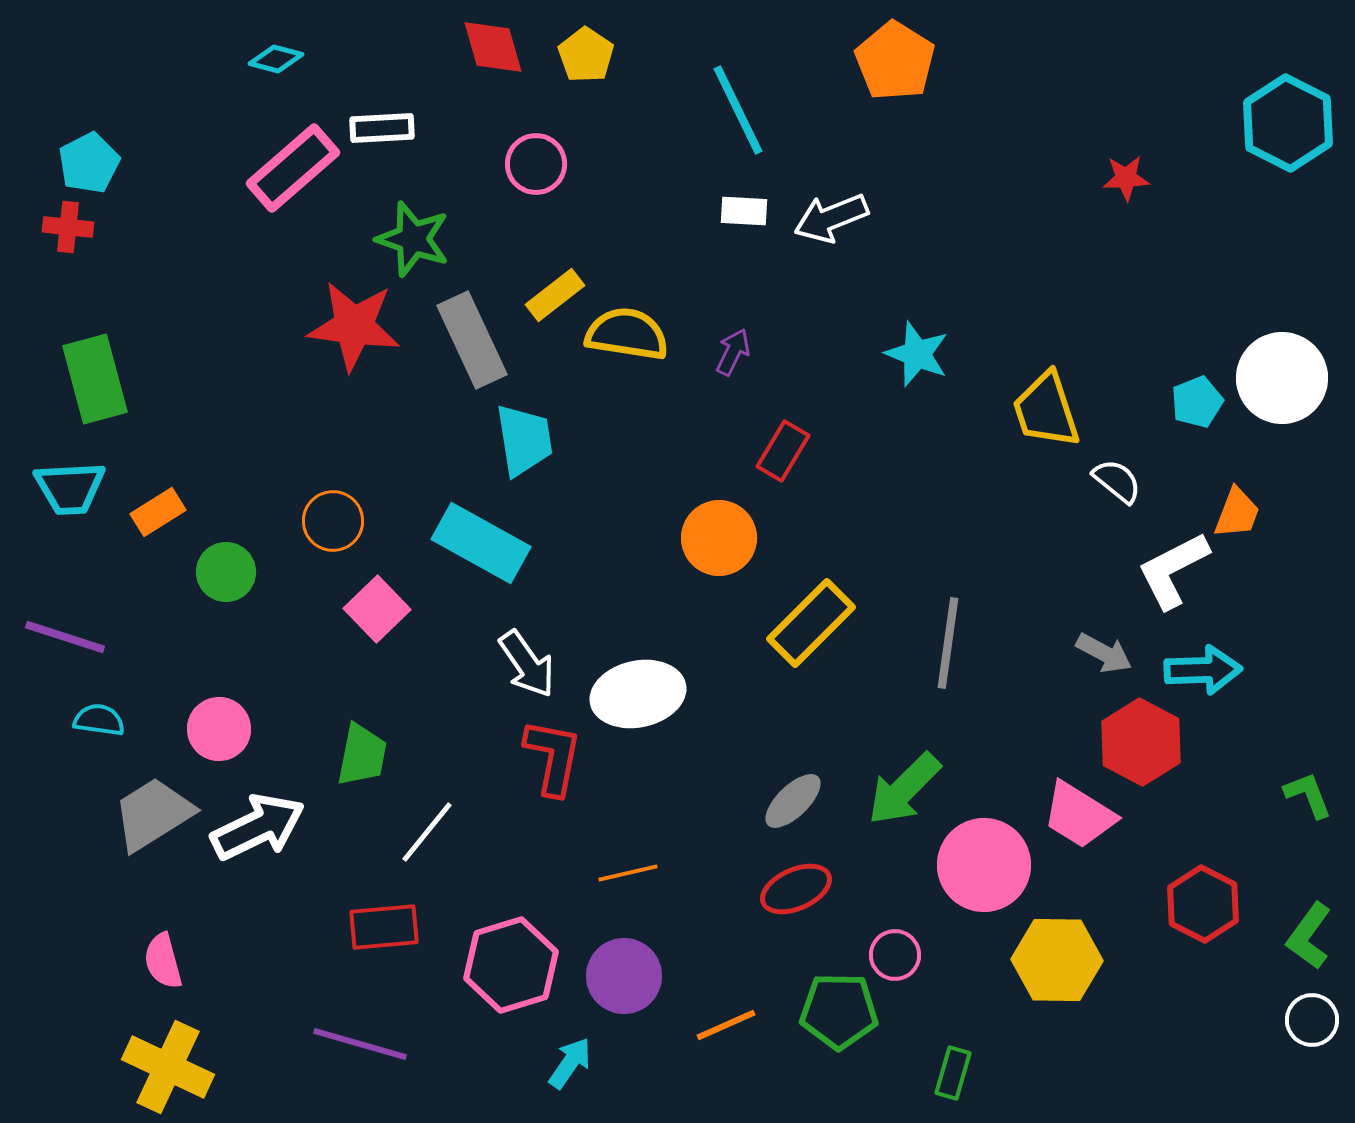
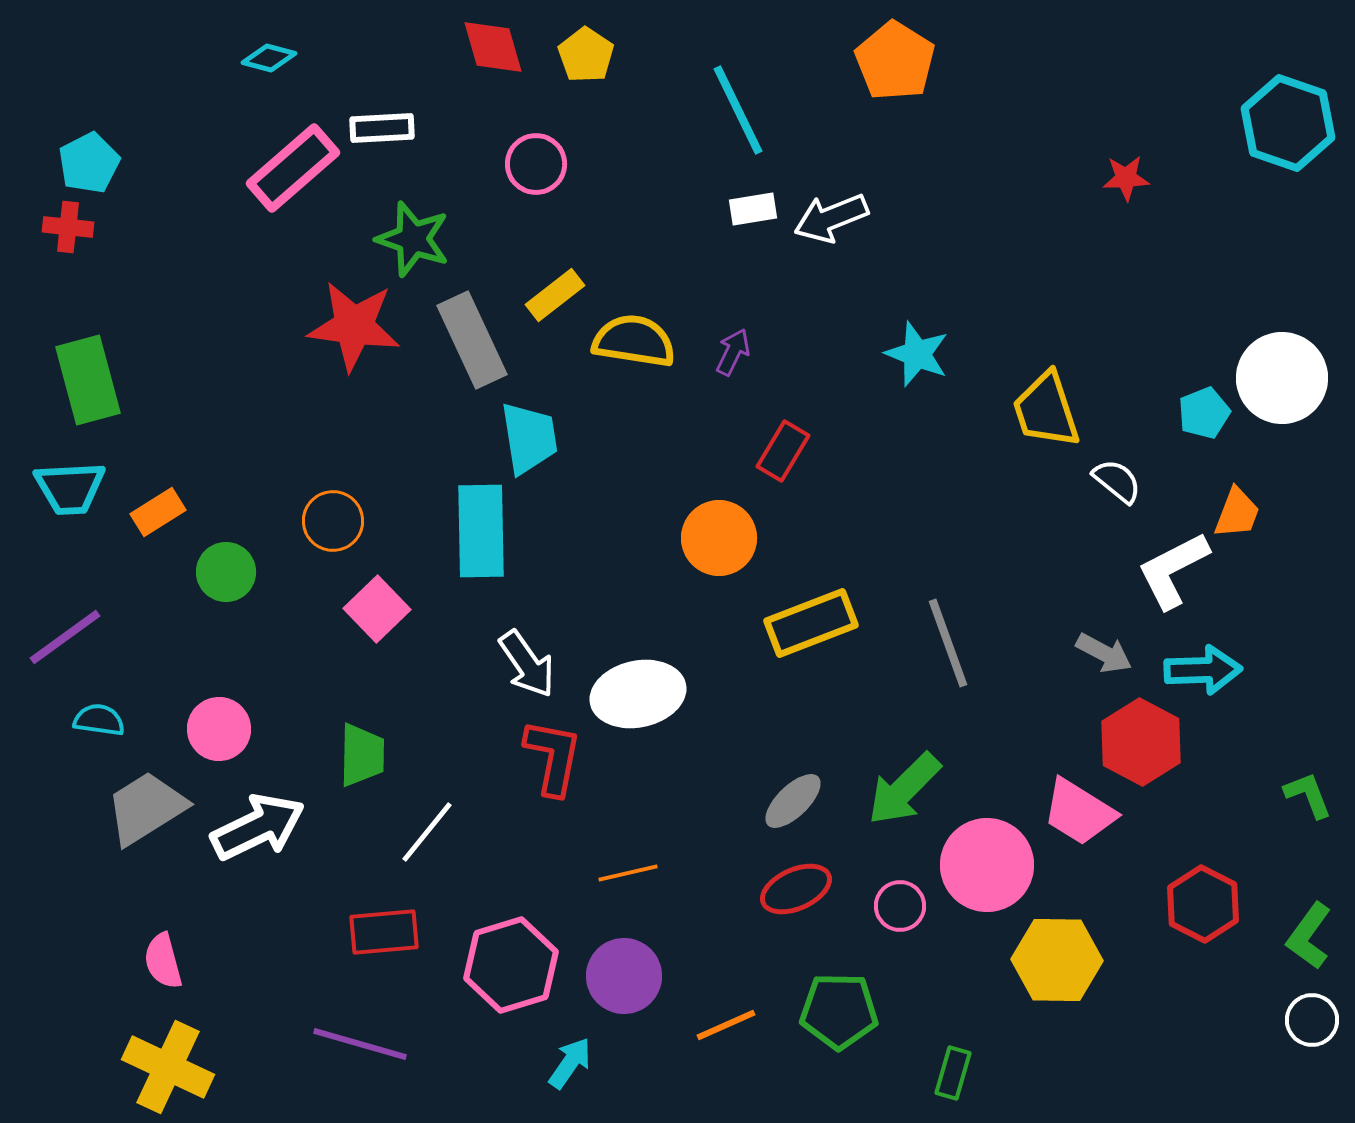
cyan diamond at (276, 59): moved 7 px left, 1 px up
cyan hexagon at (1288, 123): rotated 8 degrees counterclockwise
white rectangle at (744, 211): moved 9 px right, 2 px up; rotated 12 degrees counterclockwise
yellow semicircle at (627, 334): moved 7 px right, 7 px down
green rectangle at (95, 379): moved 7 px left, 1 px down
cyan pentagon at (1197, 402): moved 7 px right, 11 px down
cyan trapezoid at (524, 440): moved 5 px right, 2 px up
cyan rectangle at (481, 543): moved 12 px up; rotated 60 degrees clockwise
yellow rectangle at (811, 623): rotated 24 degrees clockwise
purple line at (65, 637): rotated 54 degrees counterclockwise
gray line at (948, 643): rotated 28 degrees counterclockwise
green trapezoid at (362, 755): rotated 10 degrees counterclockwise
gray trapezoid at (153, 814): moved 7 px left, 6 px up
pink trapezoid at (1079, 815): moved 3 px up
pink circle at (984, 865): moved 3 px right
red rectangle at (384, 927): moved 5 px down
pink circle at (895, 955): moved 5 px right, 49 px up
